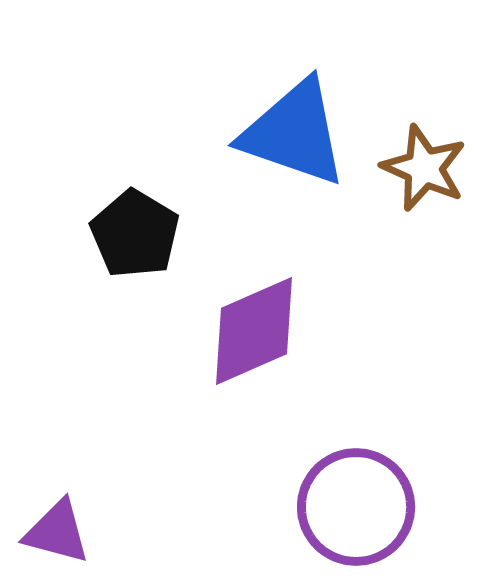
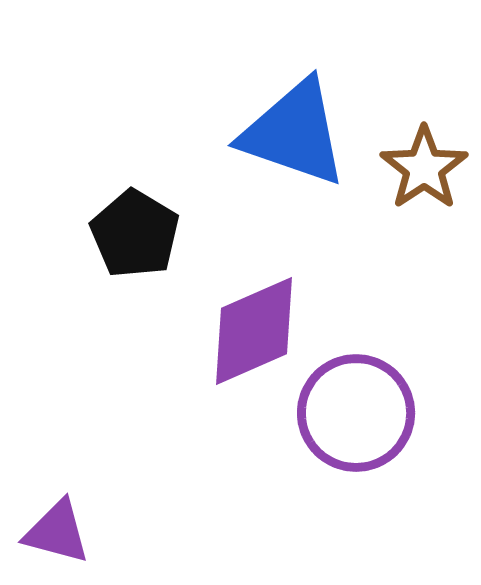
brown star: rotated 14 degrees clockwise
purple circle: moved 94 px up
